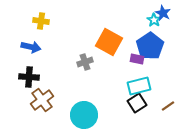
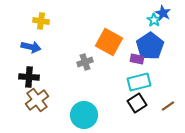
cyan rectangle: moved 4 px up
brown cross: moved 5 px left
